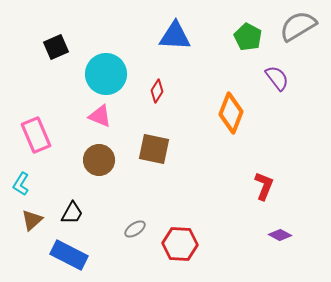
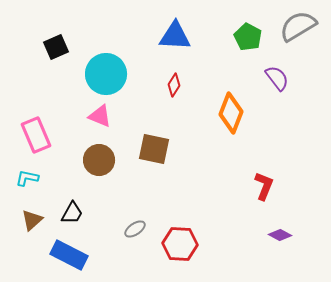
red diamond: moved 17 px right, 6 px up
cyan L-shape: moved 6 px right, 6 px up; rotated 70 degrees clockwise
